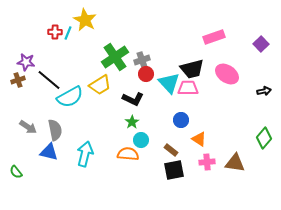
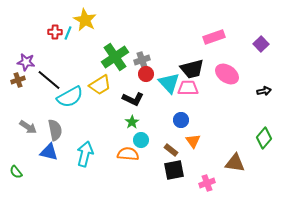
orange triangle: moved 6 px left, 2 px down; rotated 21 degrees clockwise
pink cross: moved 21 px down; rotated 14 degrees counterclockwise
